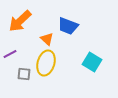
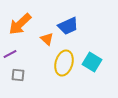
orange arrow: moved 3 px down
blue trapezoid: rotated 45 degrees counterclockwise
yellow ellipse: moved 18 px right
gray square: moved 6 px left, 1 px down
